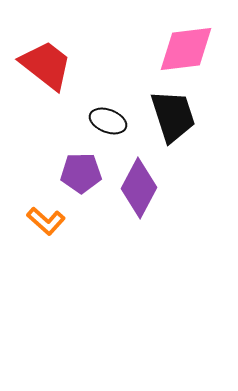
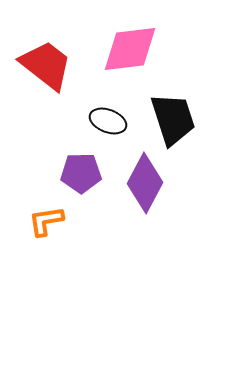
pink diamond: moved 56 px left
black trapezoid: moved 3 px down
purple diamond: moved 6 px right, 5 px up
orange L-shape: rotated 129 degrees clockwise
